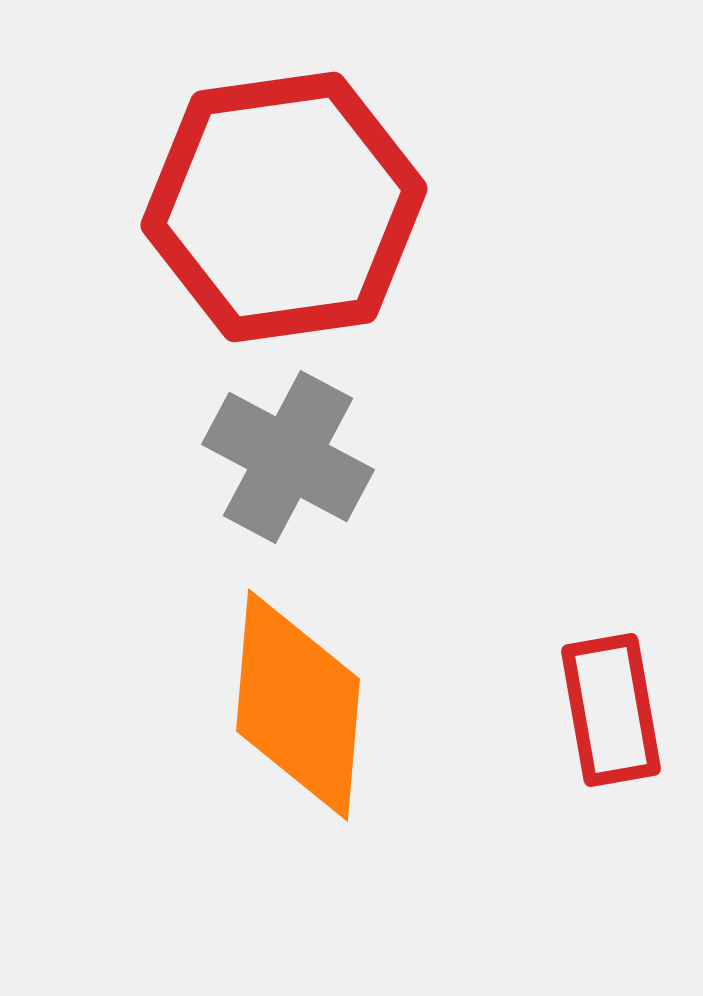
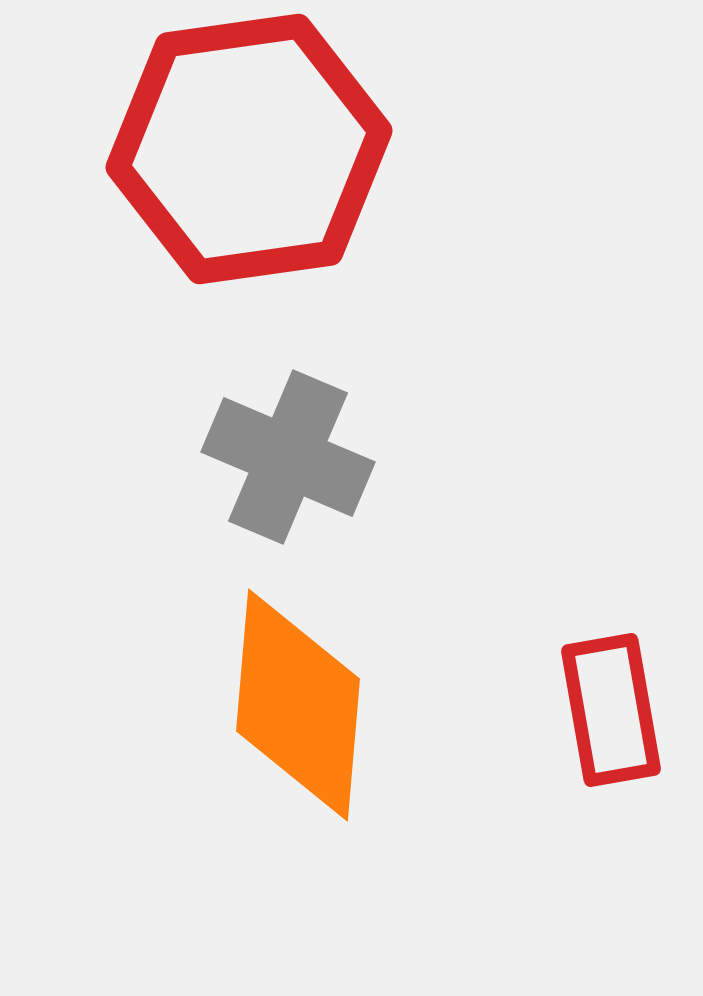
red hexagon: moved 35 px left, 58 px up
gray cross: rotated 5 degrees counterclockwise
